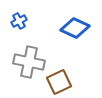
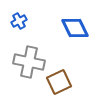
blue diamond: rotated 40 degrees clockwise
